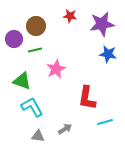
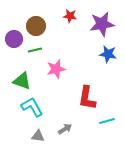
pink star: rotated 12 degrees clockwise
cyan line: moved 2 px right, 1 px up
